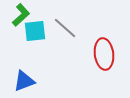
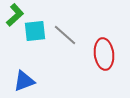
green L-shape: moved 6 px left
gray line: moved 7 px down
